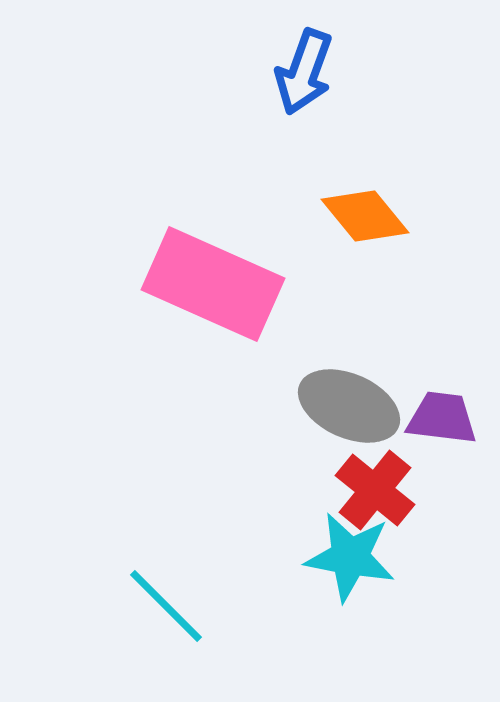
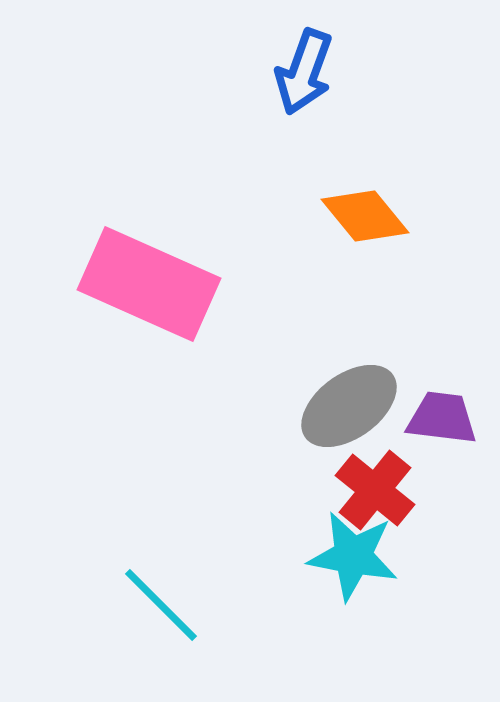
pink rectangle: moved 64 px left
gray ellipse: rotated 60 degrees counterclockwise
cyan star: moved 3 px right, 1 px up
cyan line: moved 5 px left, 1 px up
